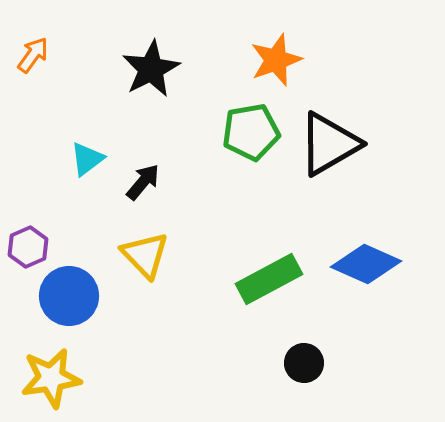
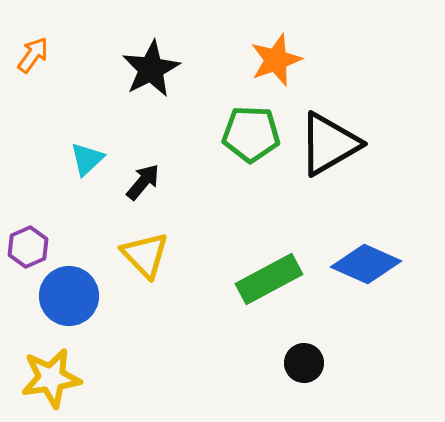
green pentagon: moved 2 px down; rotated 12 degrees clockwise
cyan triangle: rotated 6 degrees counterclockwise
